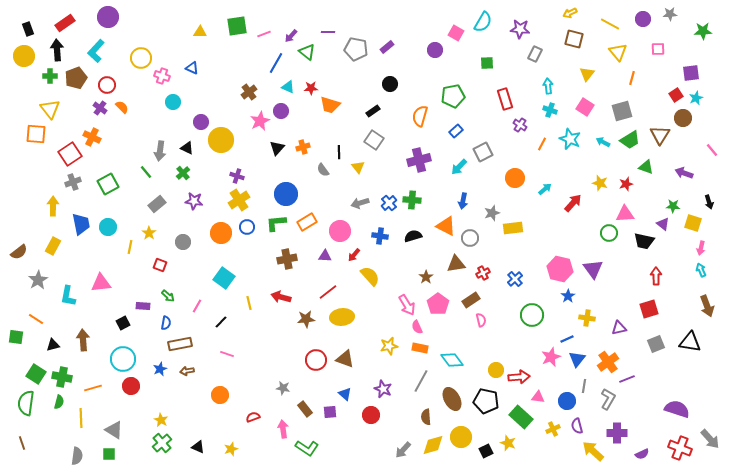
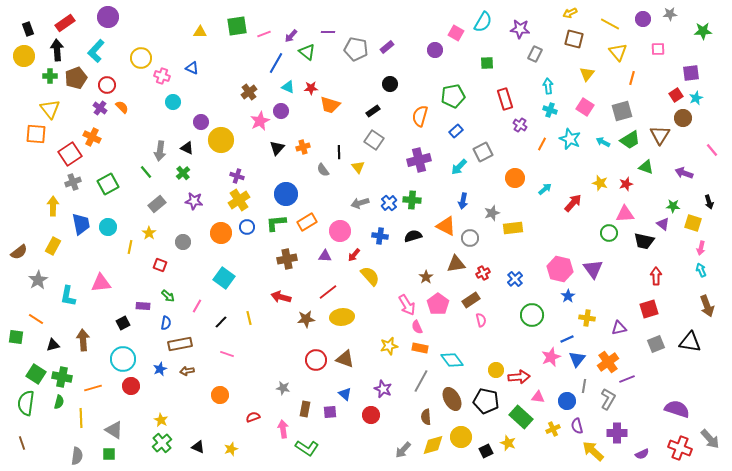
yellow line at (249, 303): moved 15 px down
brown rectangle at (305, 409): rotated 49 degrees clockwise
